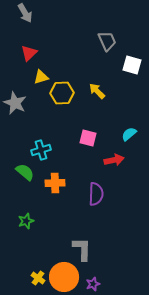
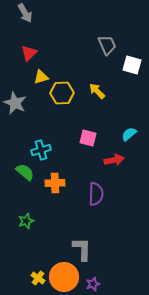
gray trapezoid: moved 4 px down
